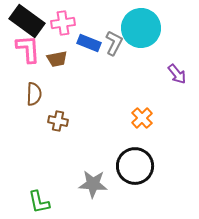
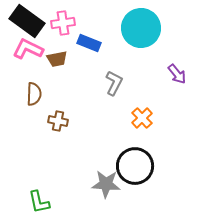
gray L-shape: moved 40 px down
pink L-shape: rotated 60 degrees counterclockwise
gray star: moved 13 px right
